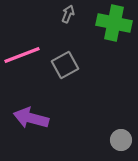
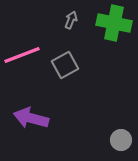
gray arrow: moved 3 px right, 6 px down
